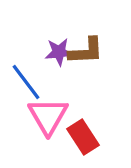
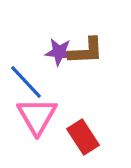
purple star: rotated 12 degrees clockwise
blue line: rotated 6 degrees counterclockwise
pink triangle: moved 11 px left
